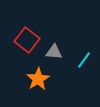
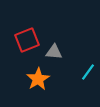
red square: rotated 30 degrees clockwise
cyan line: moved 4 px right, 12 px down
